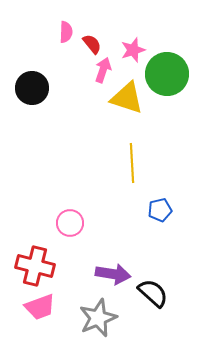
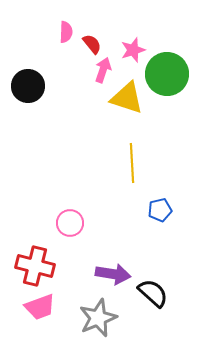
black circle: moved 4 px left, 2 px up
